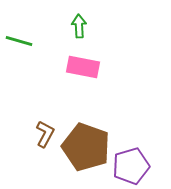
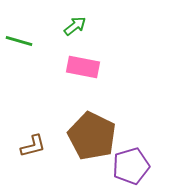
green arrow: moved 4 px left; rotated 55 degrees clockwise
brown L-shape: moved 12 px left, 12 px down; rotated 48 degrees clockwise
brown pentagon: moved 6 px right, 11 px up; rotated 6 degrees clockwise
